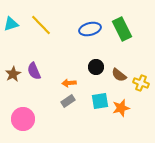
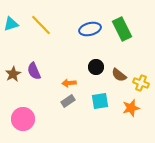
orange star: moved 10 px right
